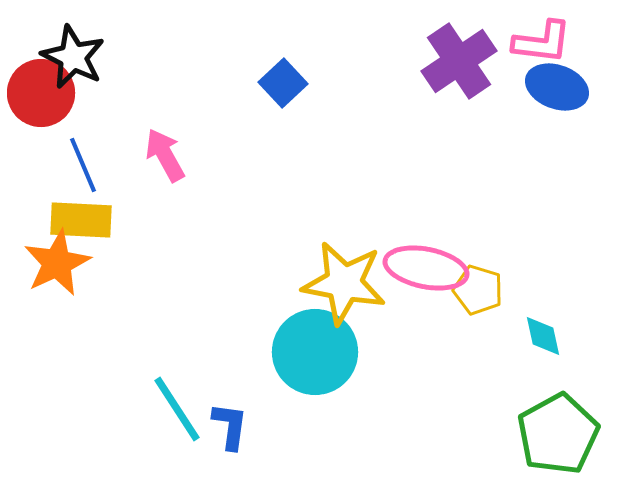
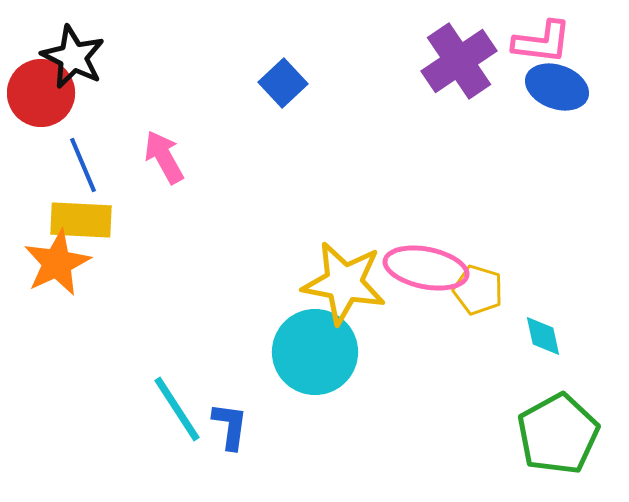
pink arrow: moved 1 px left, 2 px down
